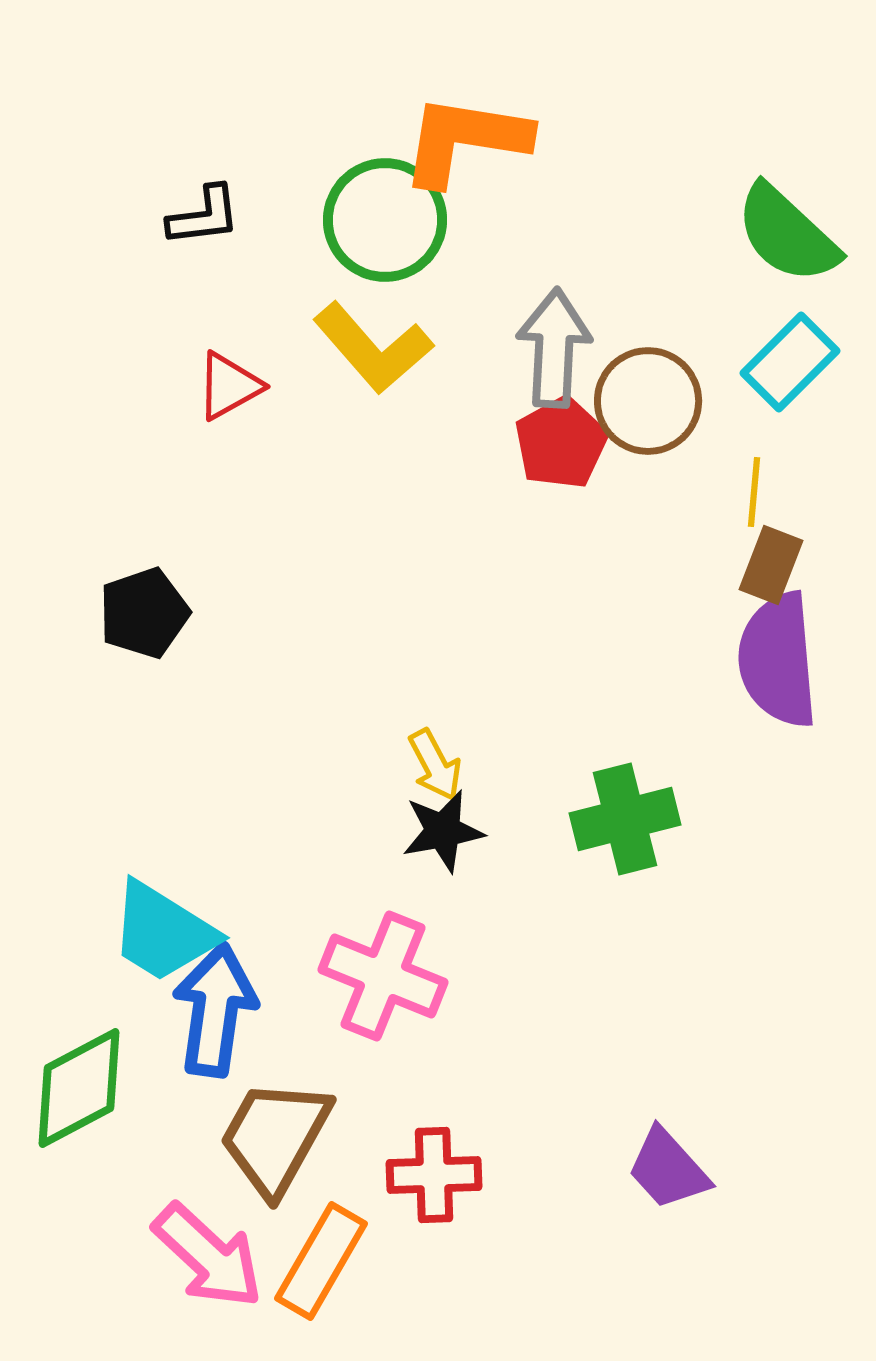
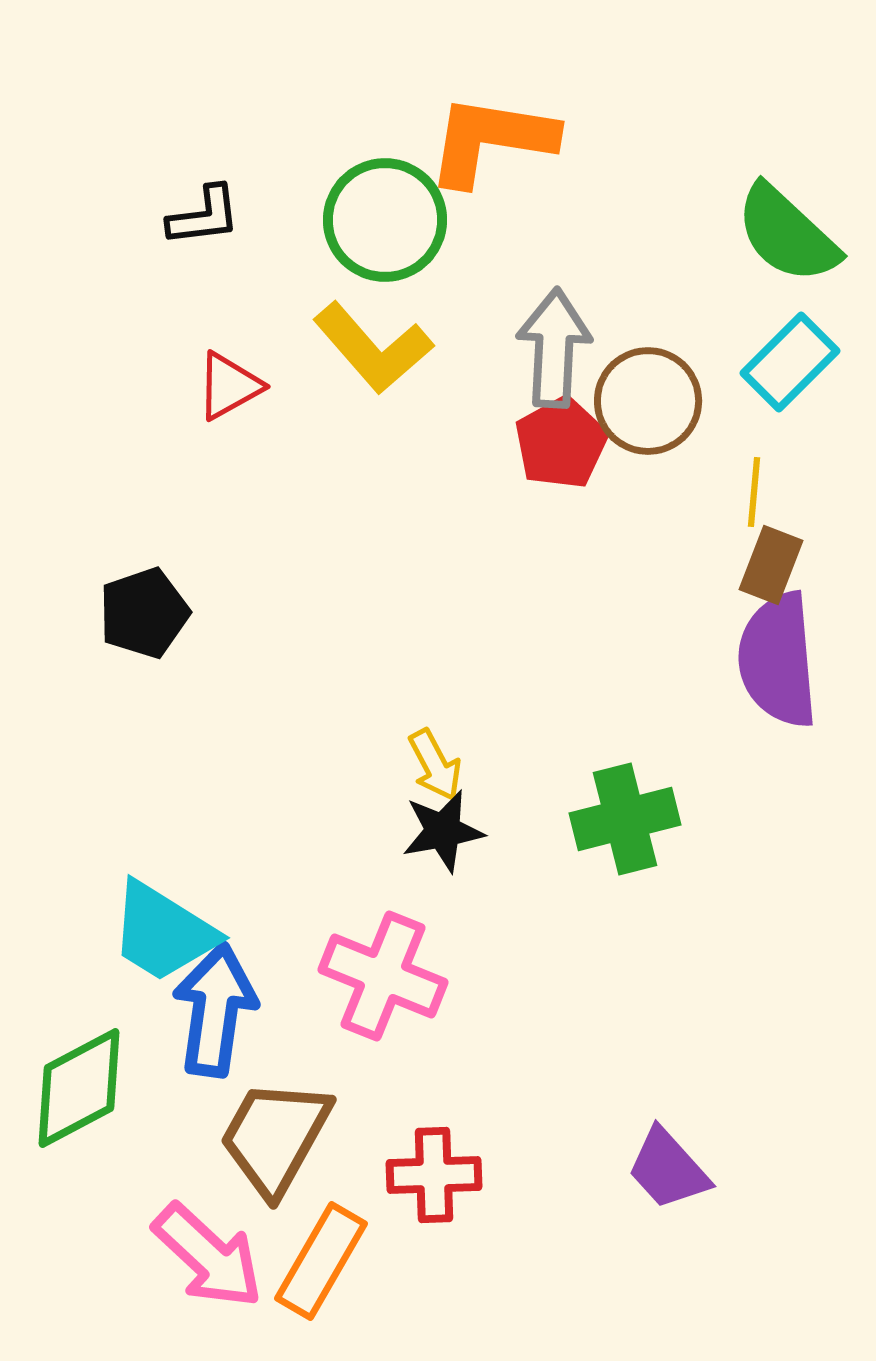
orange L-shape: moved 26 px right
